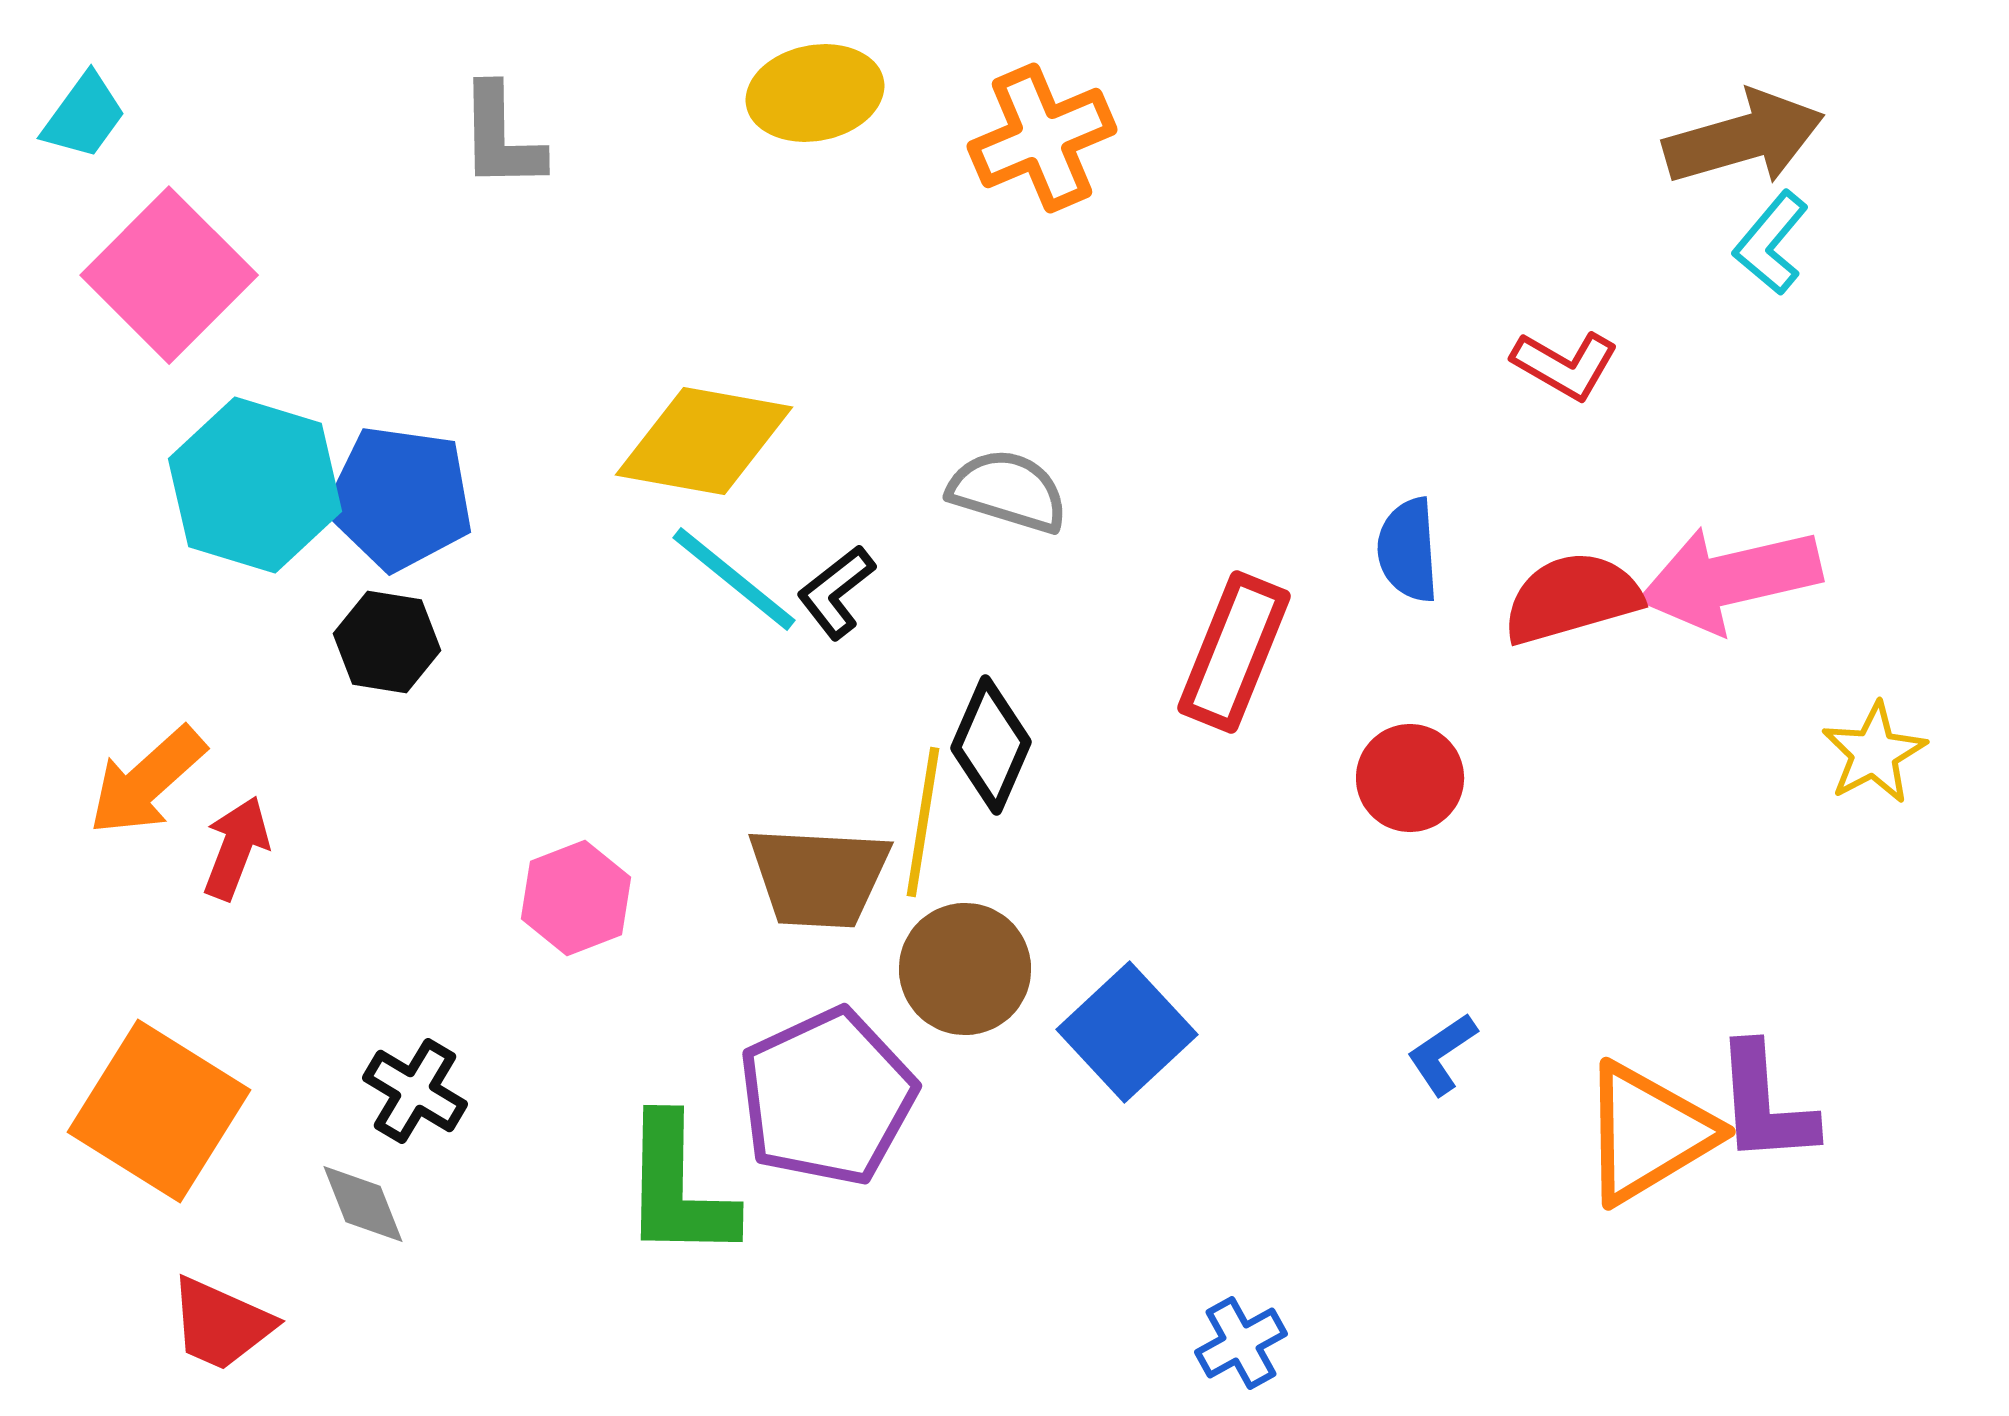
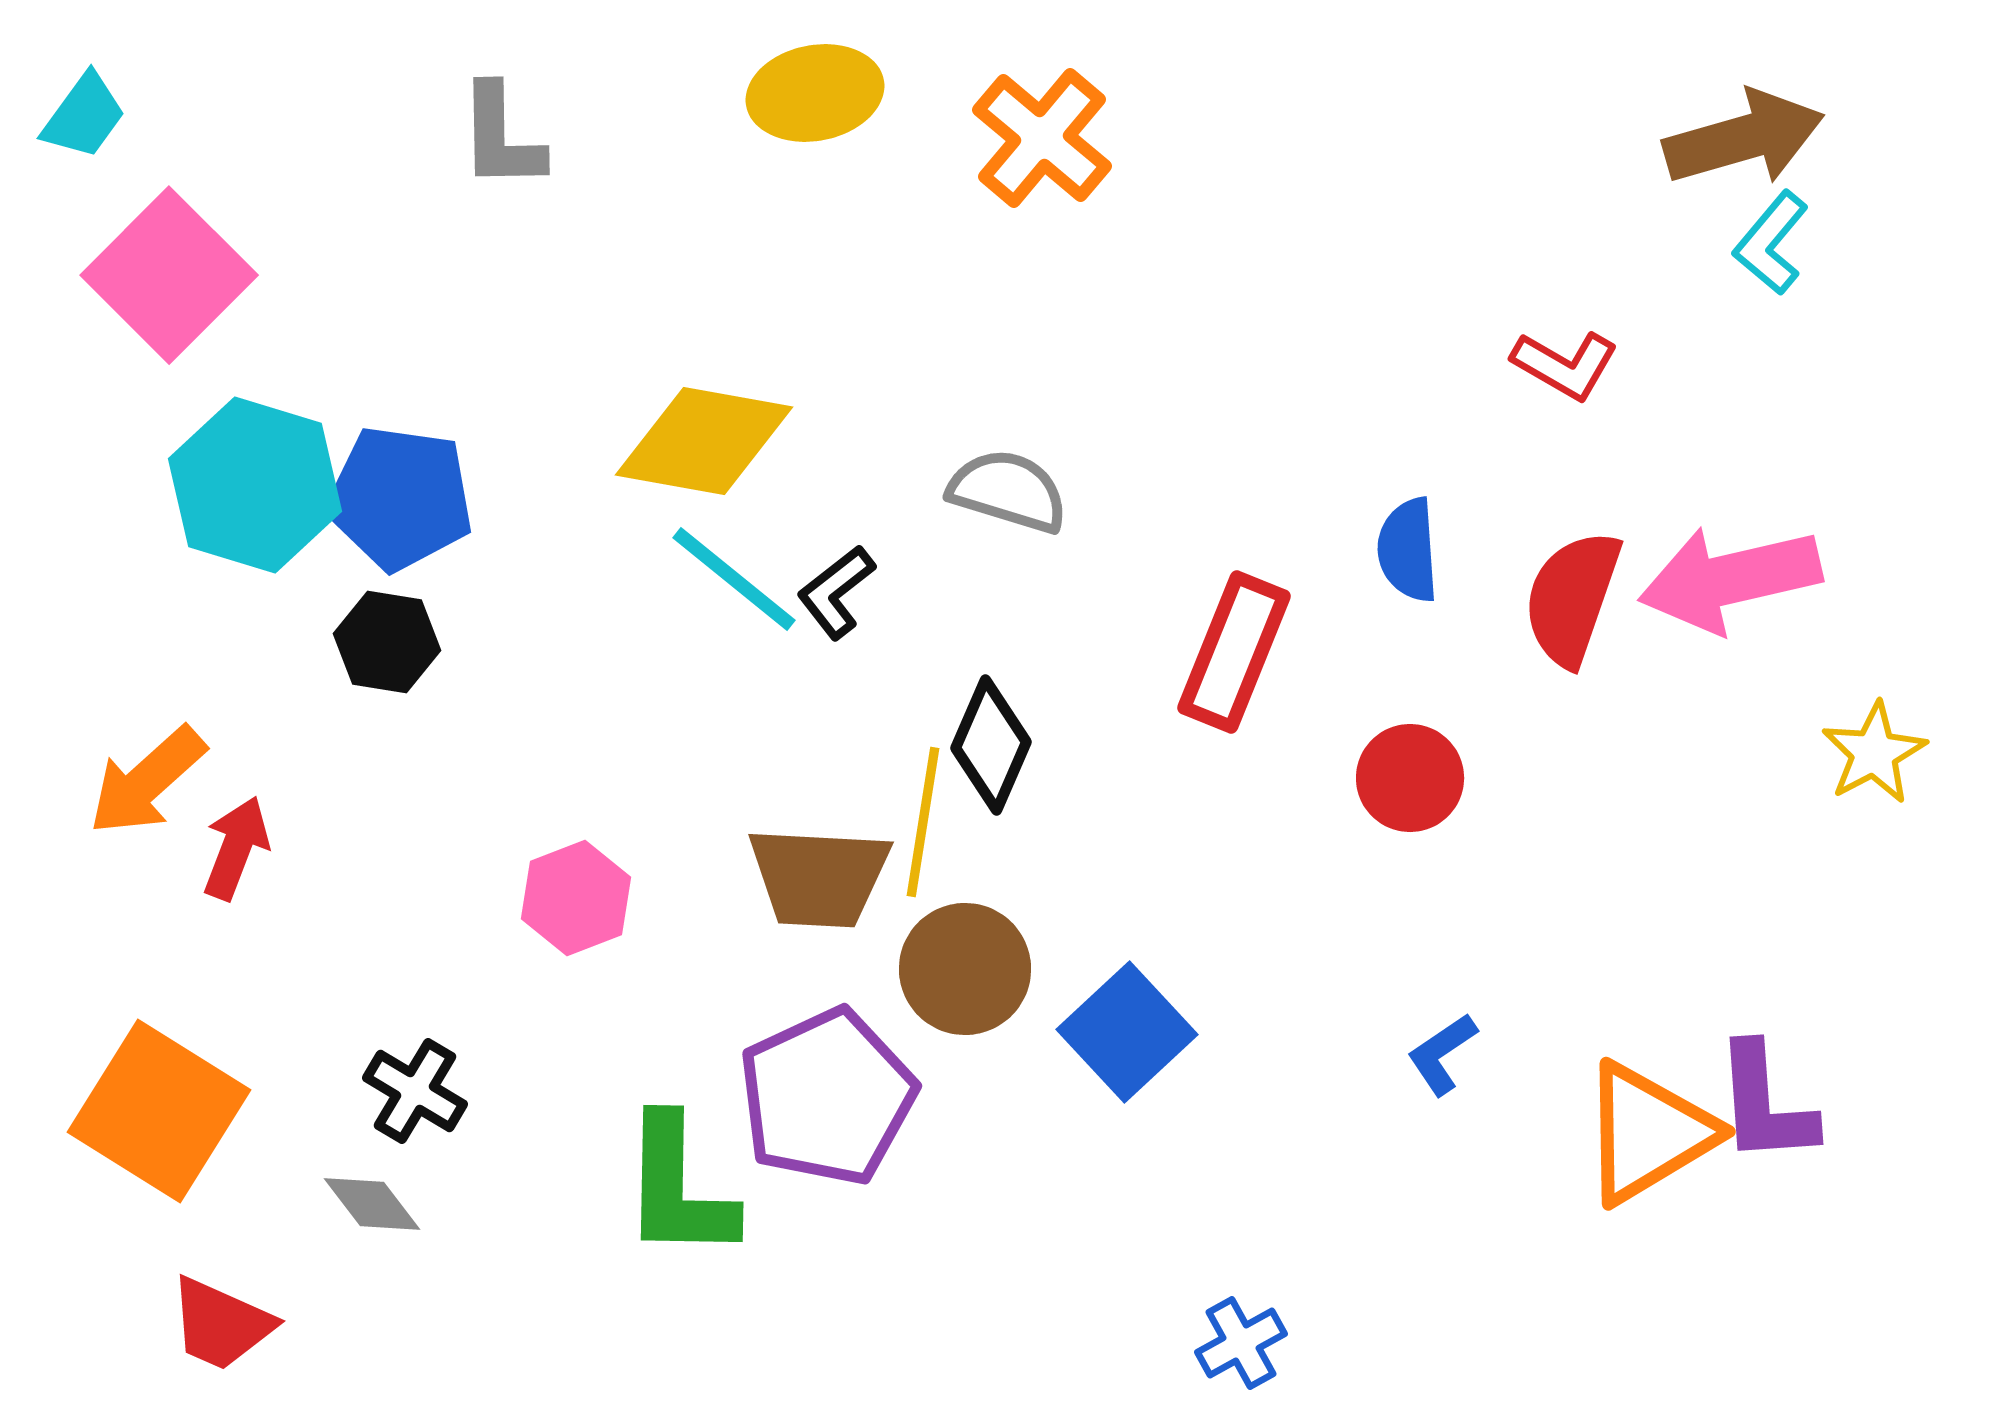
orange cross: rotated 27 degrees counterclockwise
red semicircle: rotated 55 degrees counterclockwise
gray diamond: moved 9 px right; rotated 16 degrees counterclockwise
